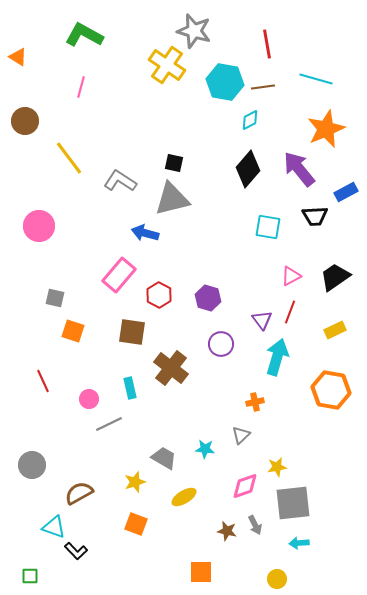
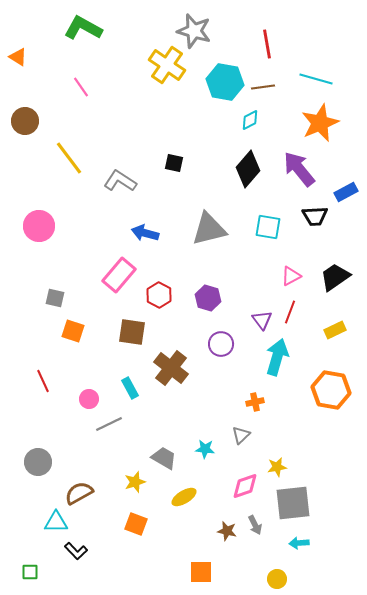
green L-shape at (84, 35): moved 1 px left, 7 px up
pink line at (81, 87): rotated 50 degrees counterclockwise
orange star at (326, 129): moved 6 px left, 6 px up
gray triangle at (172, 199): moved 37 px right, 30 px down
cyan rectangle at (130, 388): rotated 15 degrees counterclockwise
gray circle at (32, 465): moved 6 px right, 3 px up
cyan triangle at (54, 527): moved 2 px right, 5 px up; rotated 20 degrees counterclockwise
green square at (30, 576): moved 4 px up
